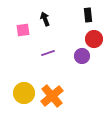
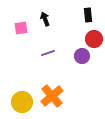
pink square: moved 2 px left, 2 px up
yellow circle: moved 2 px left, 9 px down
